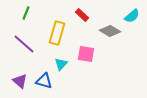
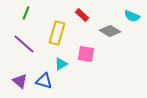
cyan semicircle: rotated 63 degrees clockwise
cyan triangle: rotated 16 degrees clockwise
